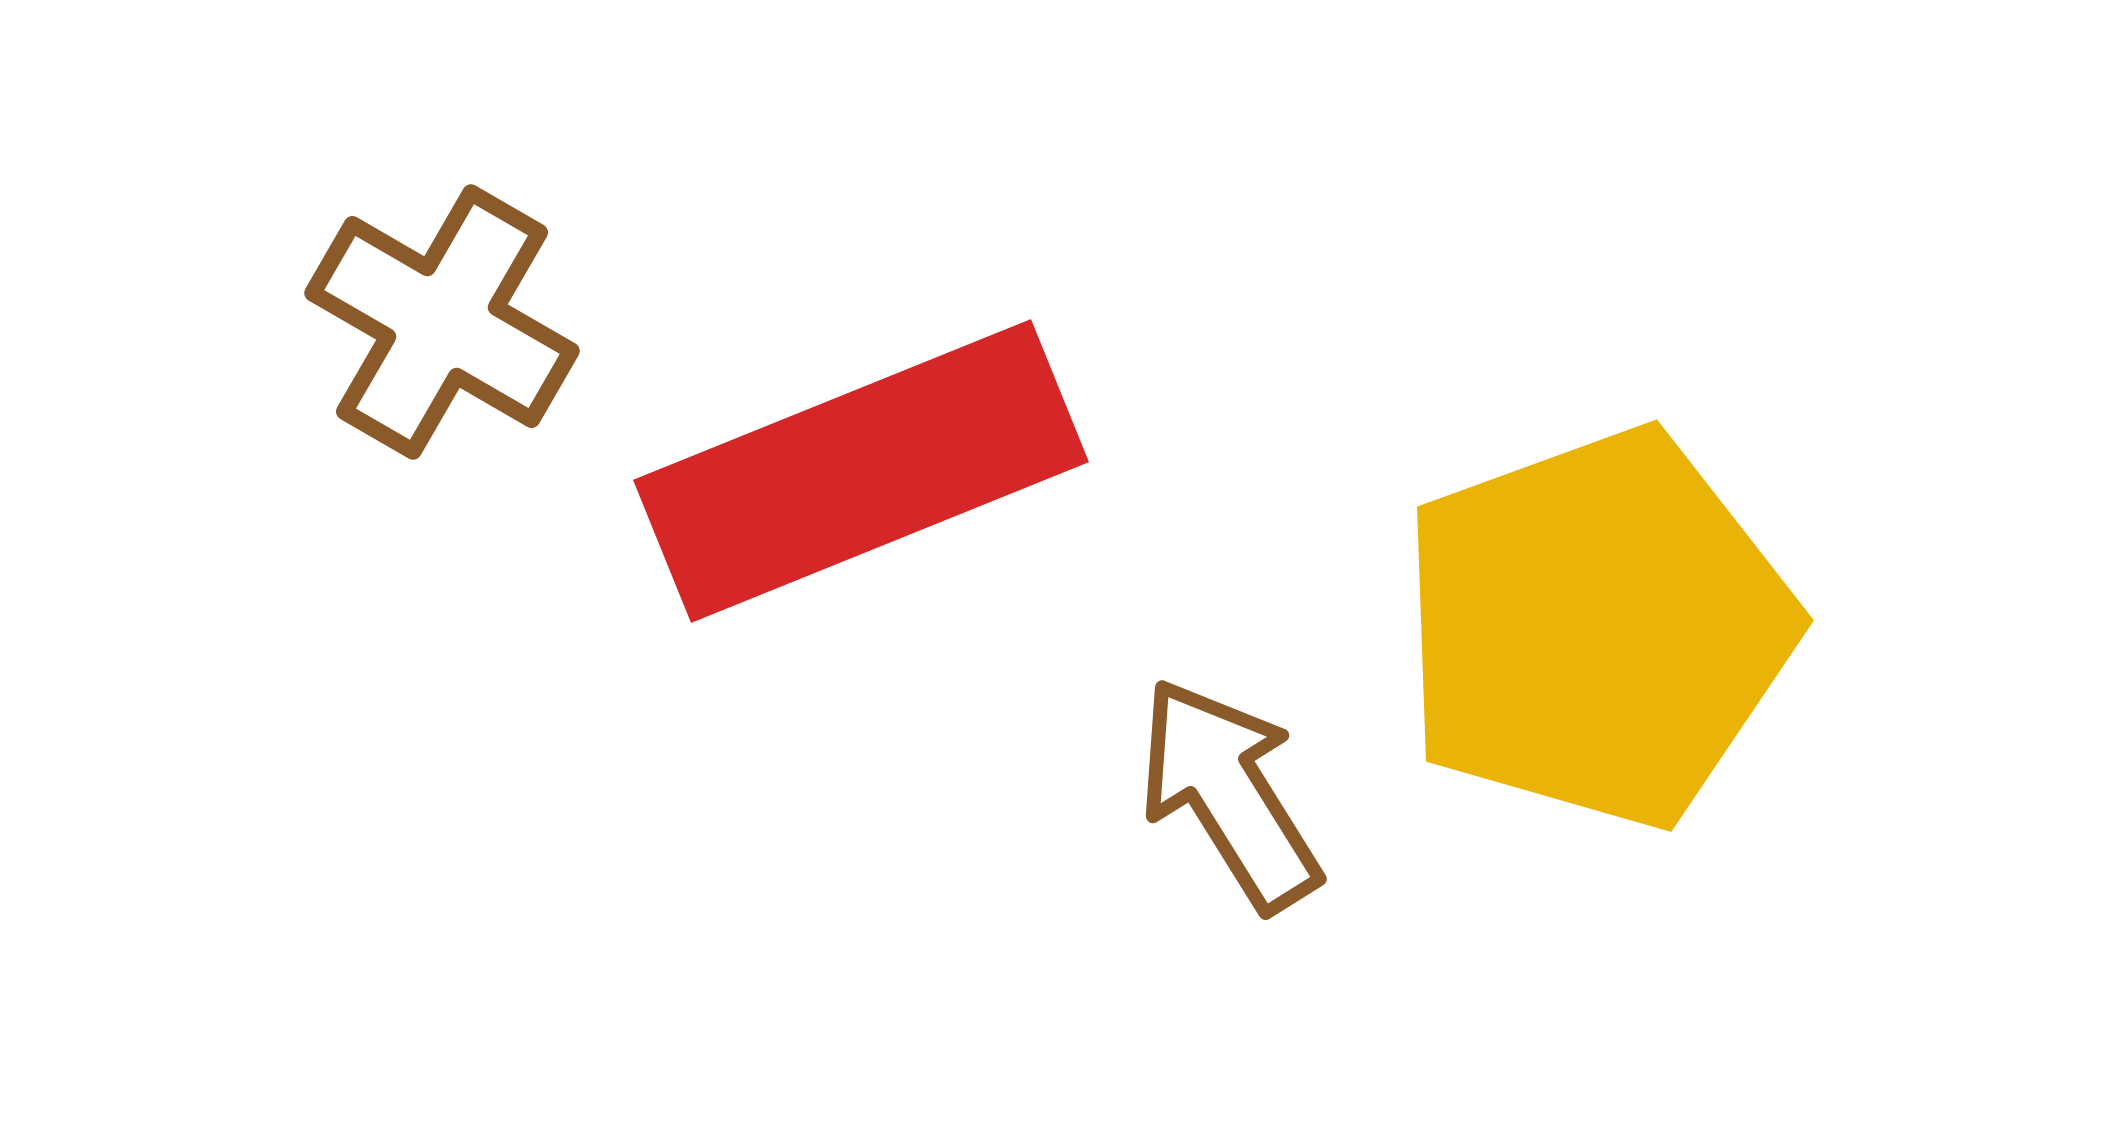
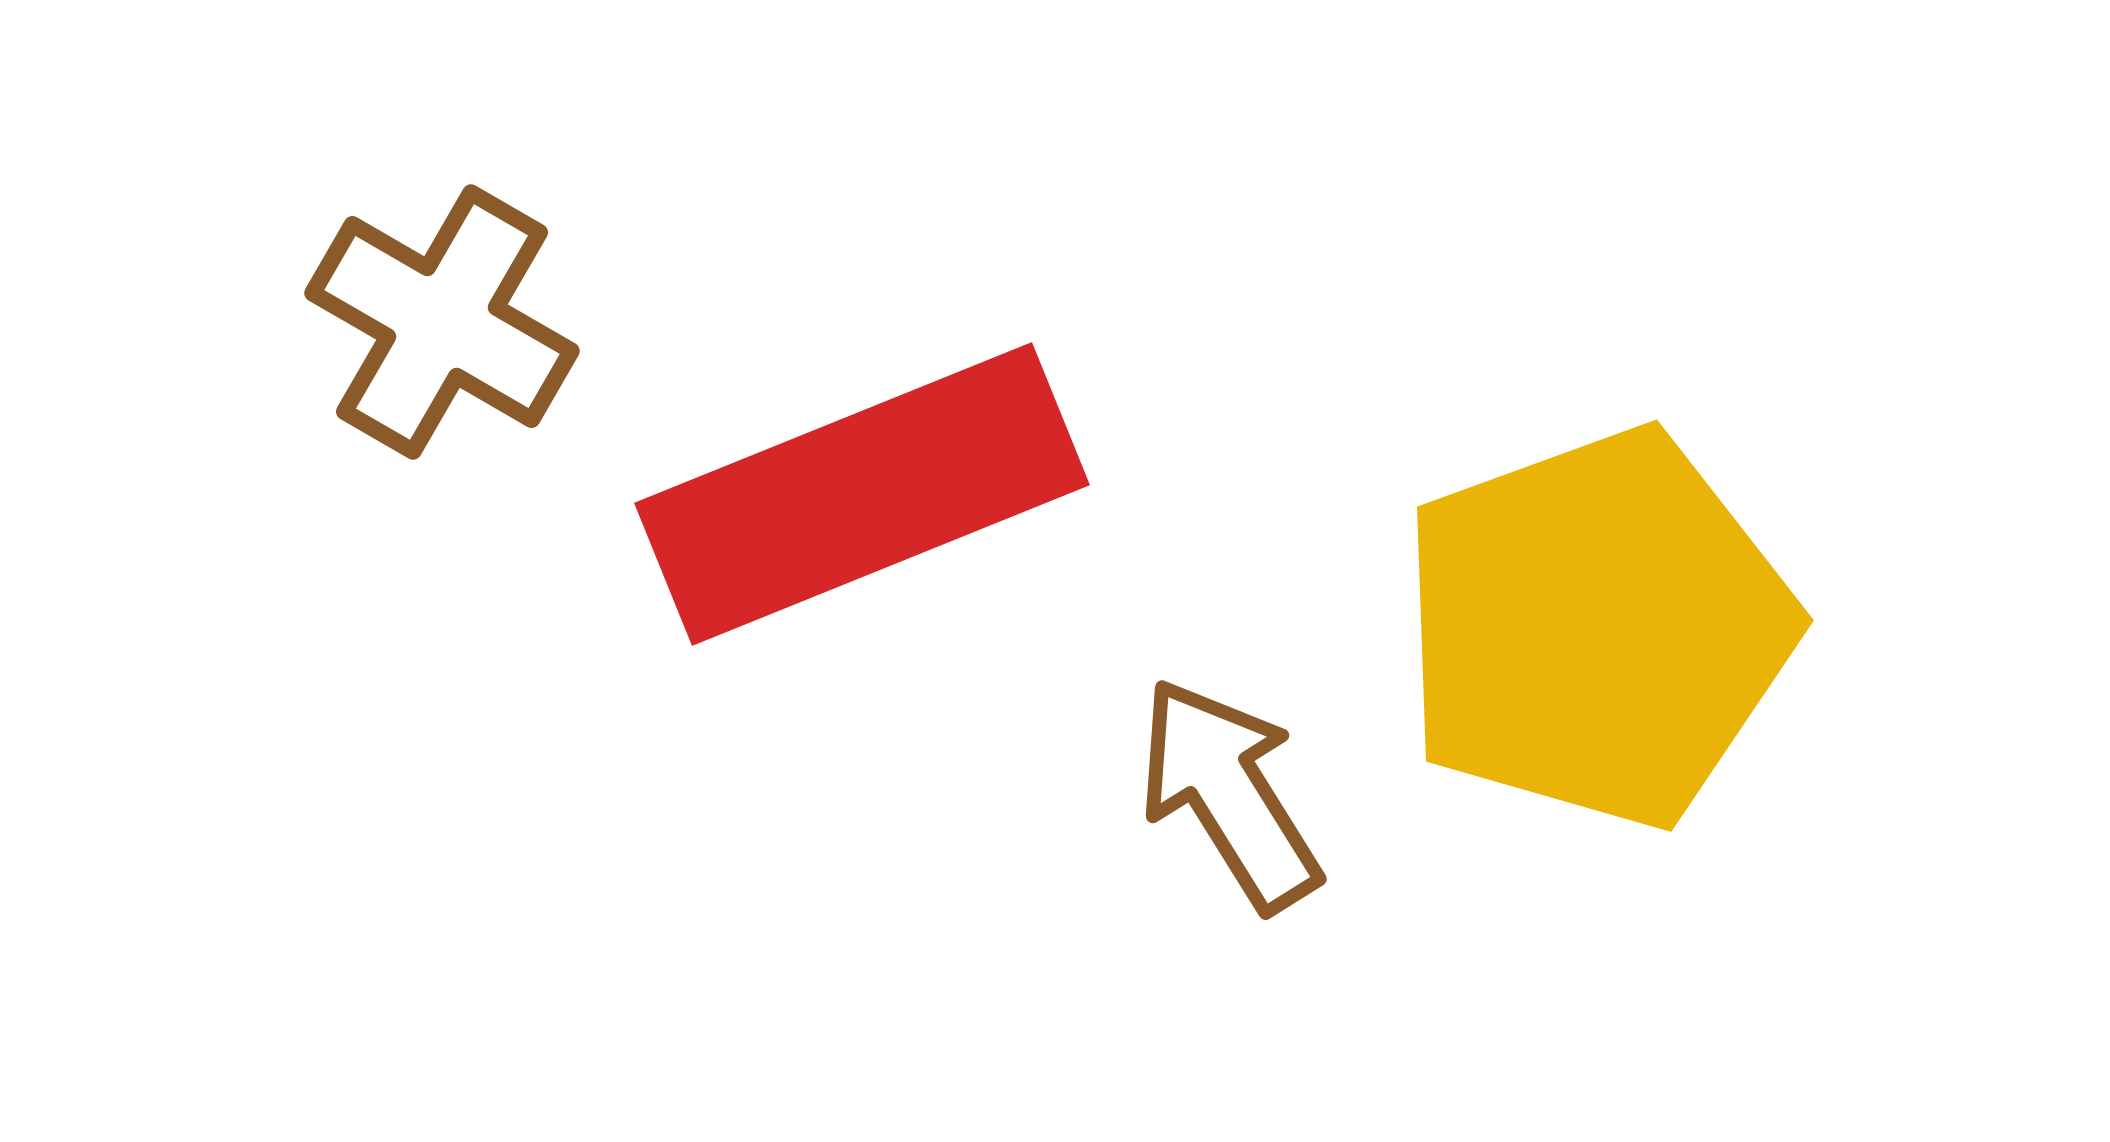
red rectangle: moved 1 px right, 23 px down
